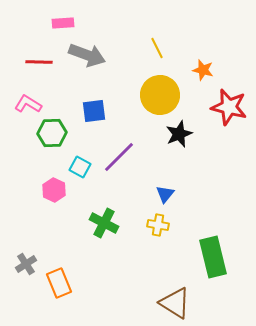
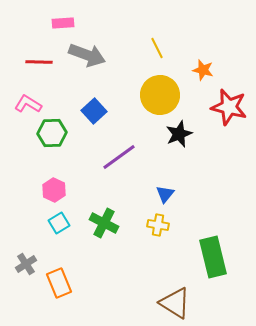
blue square: rotated 35 degrees counterclockwise
purple line: rotated 9 degrees clockwise
cyan square: moved 21 px left, 56 px down; rotated 30 degrees clockwise
